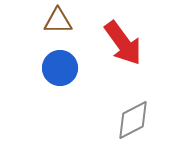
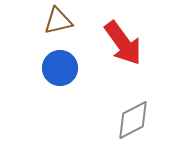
brown triangle: rotated 12 degrees counterclockwise
